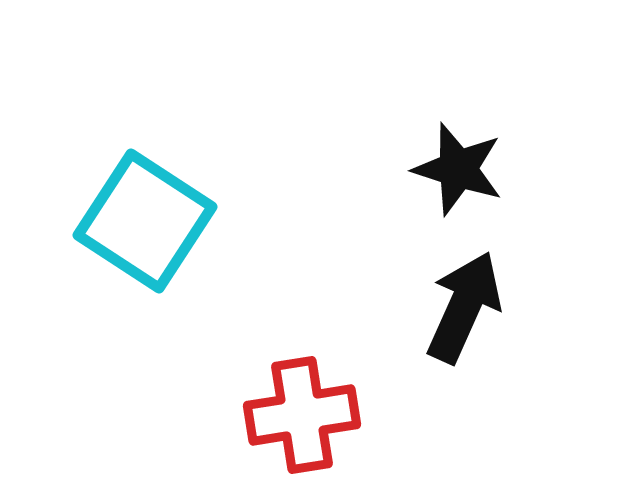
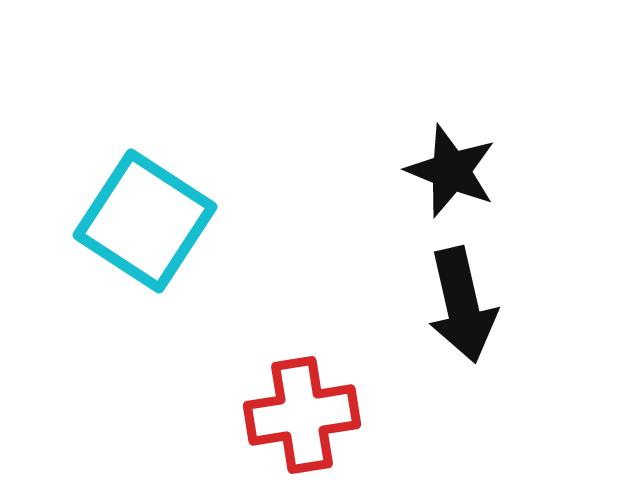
black star: moved 7 px left, 2 px down; rotated 4 degrees clockwise
black arrow: moved 2 px left, 2 px up; rotated 143 degrees clockwise
